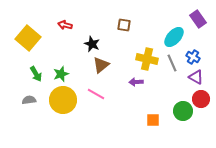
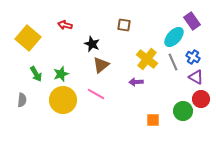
purple rectangle: moved 6 px left, 2 px down
yellow cross: rotated 25 degrees clockwise
gray line: moved 1 px right, 1 px up
gray semicircle: moved 7 px left; rotated 104 degrees clockwise
